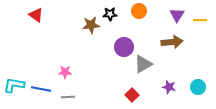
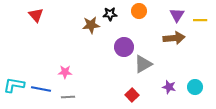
red triangle: rotated 14 degrees clockwise
brown arrow: moved 2 px right, 4 px up
cyan circle: moved 3 px left
